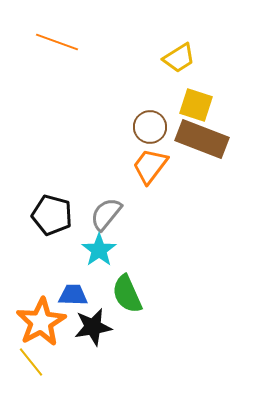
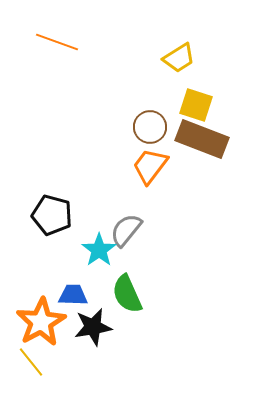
gray semicircle: moved 20 px right, 16 px down
